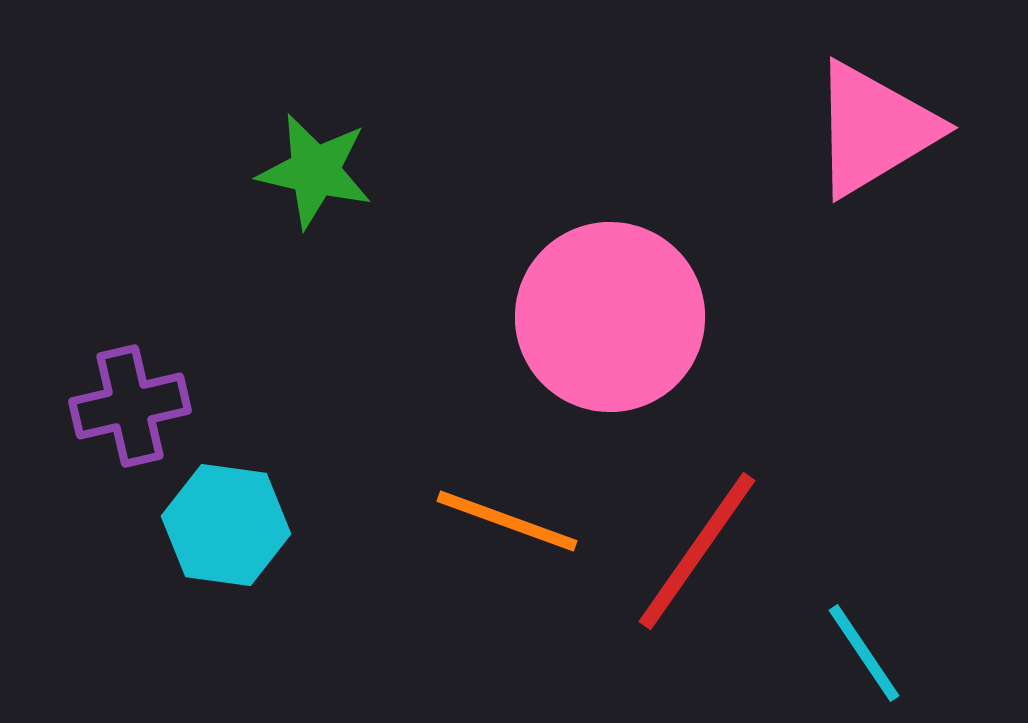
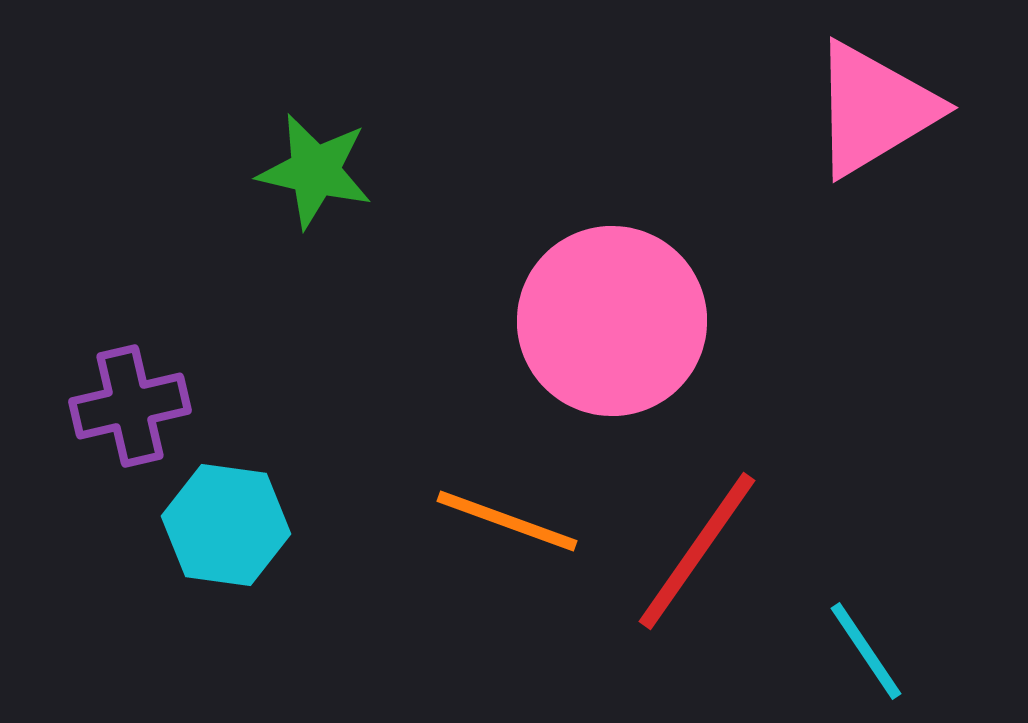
pink triangle: moved 20 px up
pink circle: moved 2 px right, 4 px down
cyan line: moved 2 px right, 2 px up
